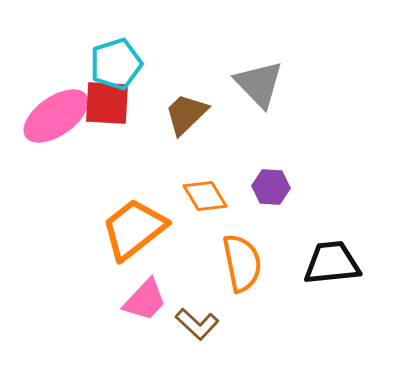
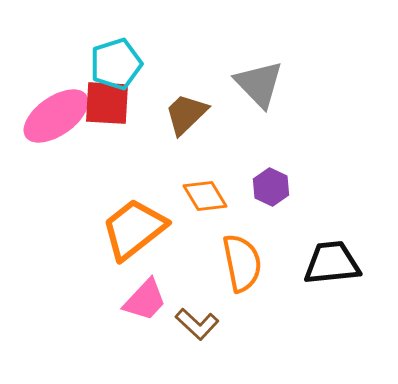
purple hexagon: rotated 21 degrees clockwise
